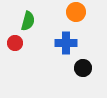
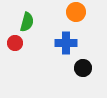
green semicircle: moved 1 px left, 1 px down
